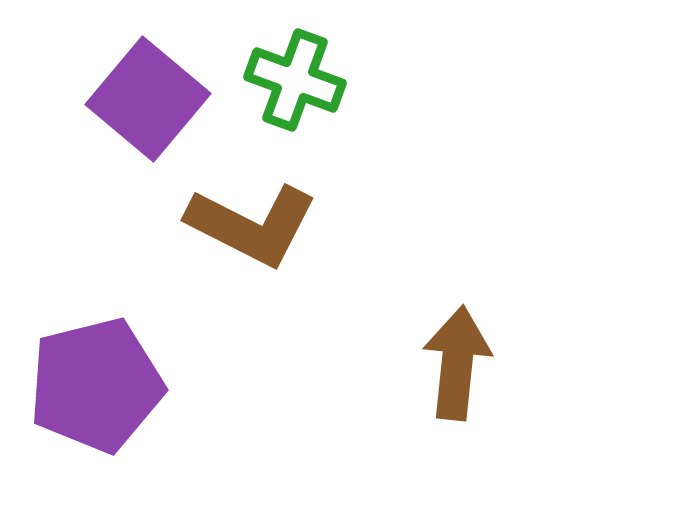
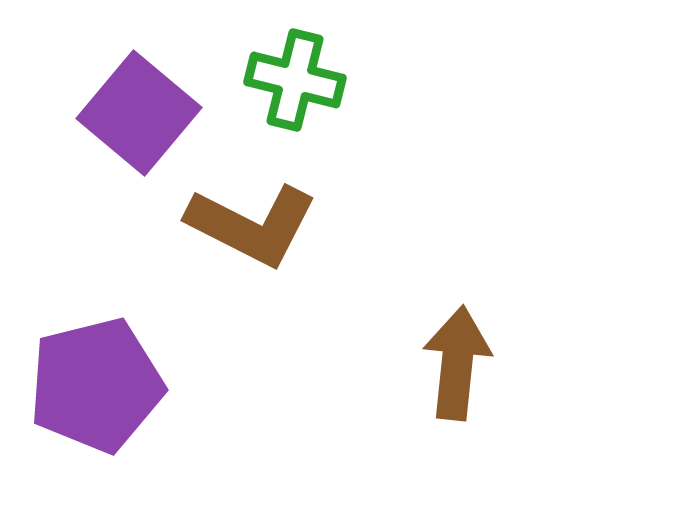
green cross: rotated 6 degrees counterclockwise
purple square: moved 9 px left, 14 px down
